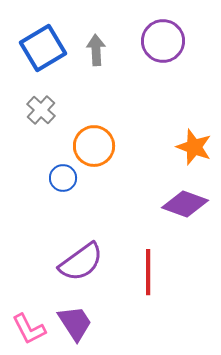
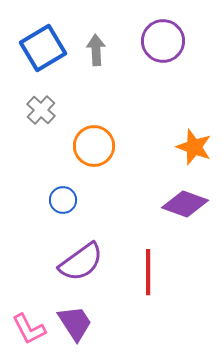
blue circle: moved 22 px down
